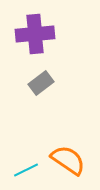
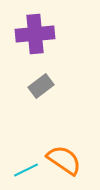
gray rectangle: moved 3 px down
orange semicircle: moved 4 px left
